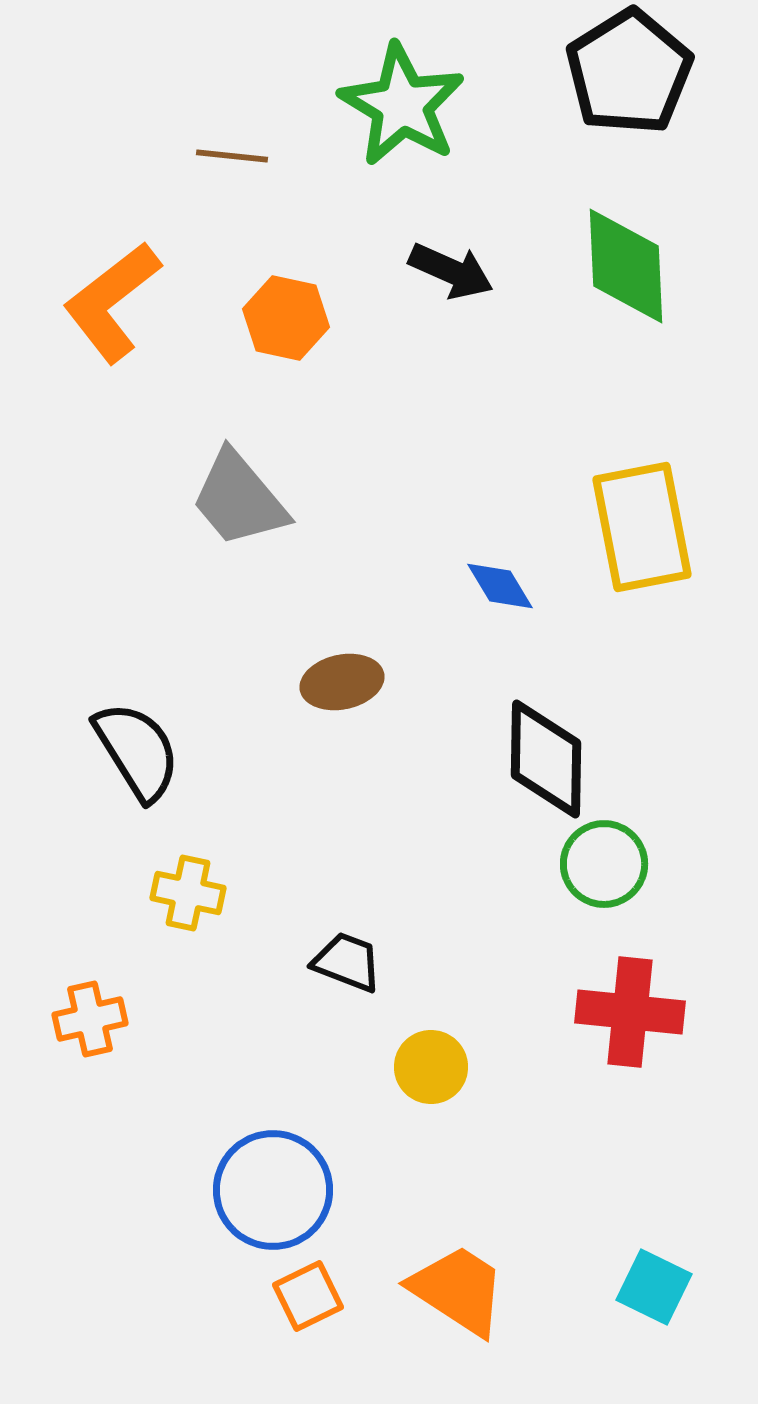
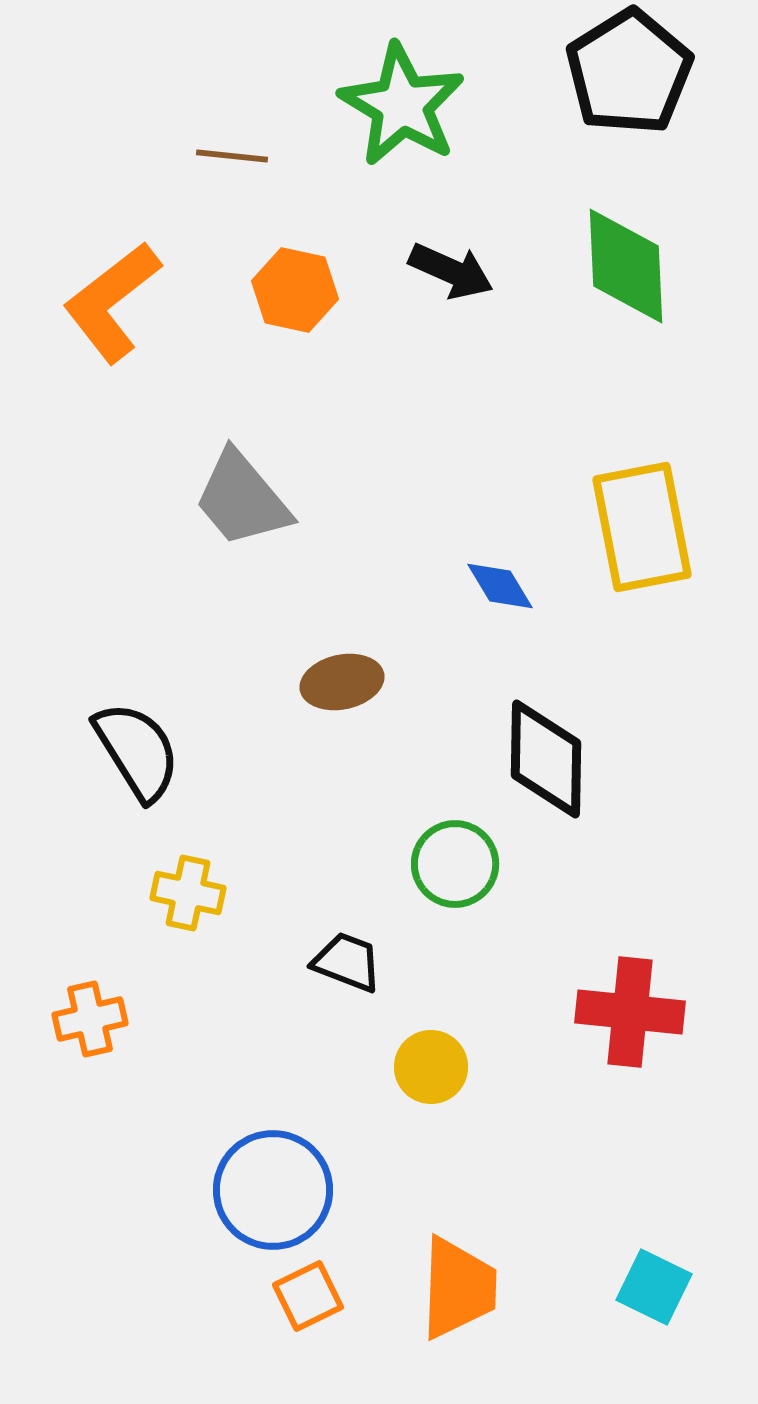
orange hexagon: moved 9 px right, 28 px up
gray trapezoid: moved 3 px right
green circle: moved 149 px left
orange trapezoid: moved 2 px up; rotated 59 degrees clockwise
